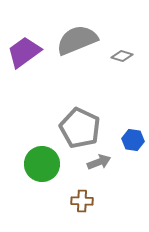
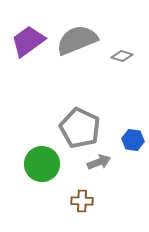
purple trapezoid: moved 4 px right, 11 px up
